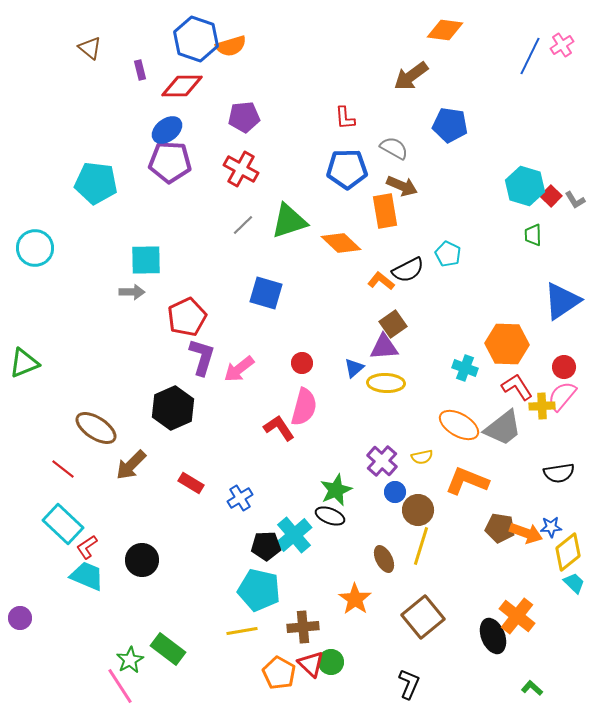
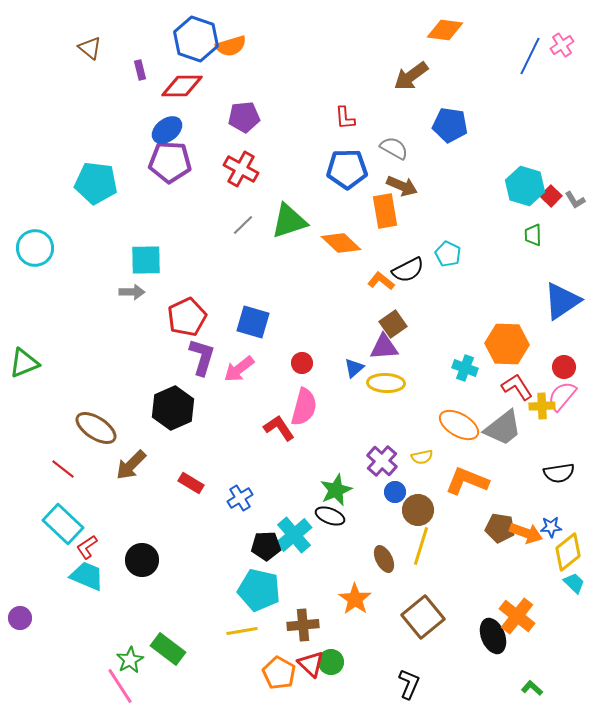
blue square at (266, 293): moved 13 px left, 29 px down
brown cross at (303, 627): moved 2 px up
